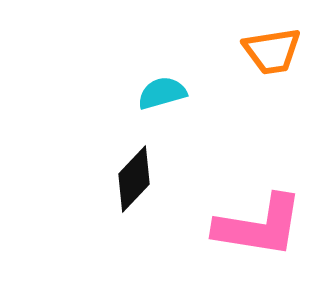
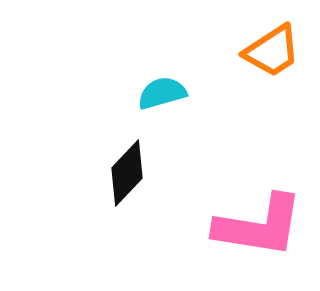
orange trapezoid: rotated 24 degrees counterclockwise
black diamond: moved 7 px left, 6 px up
